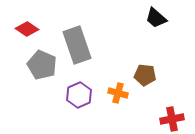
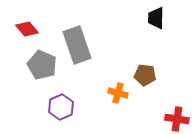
black trapezoid: rotated 50 degrees clockwise
red diamond: rotated 15 degrees clockwise
purple hexagon: moved 18 px left, 12 px down
red cross: moved 5 px right; rotated 20 degrees clockwise
